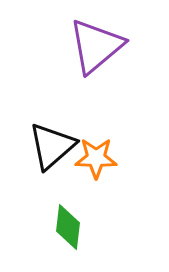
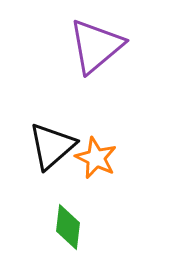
orange star: rotated 24 degrees clockwise
